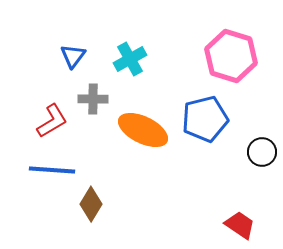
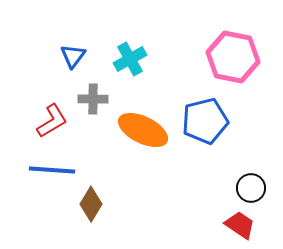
pink hexagon: moved 2 px right, 1 px down; rotated 6 degrees counterclockwise
blue pentagon: moved 2 px down
black circle: moved 11 px left, 36 px down
